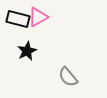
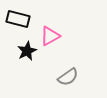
pink triangle: moved 12 px right, 19 px down
gray semicircle: rotated 85 degrees counterclockwise
